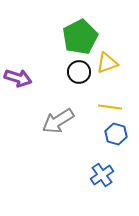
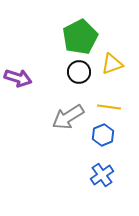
yellow triangle: moved 5 px right, 1 px down
yellow line: moved 1 px left
gray arrow: moved 10 px right, 4 px up
blue hexagon: moved 13 px left, 1 px down; rotated 20 degrees clockwise
